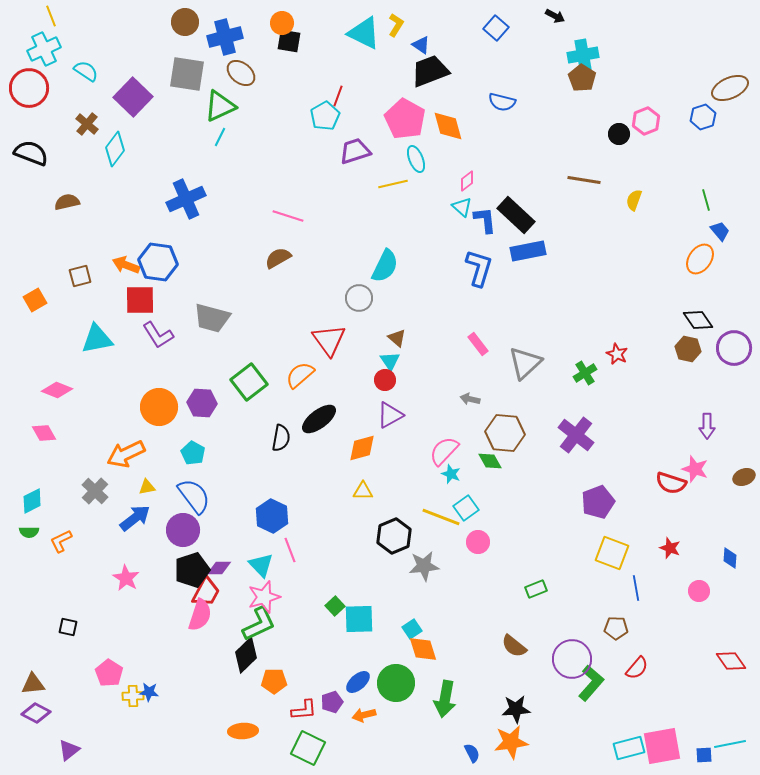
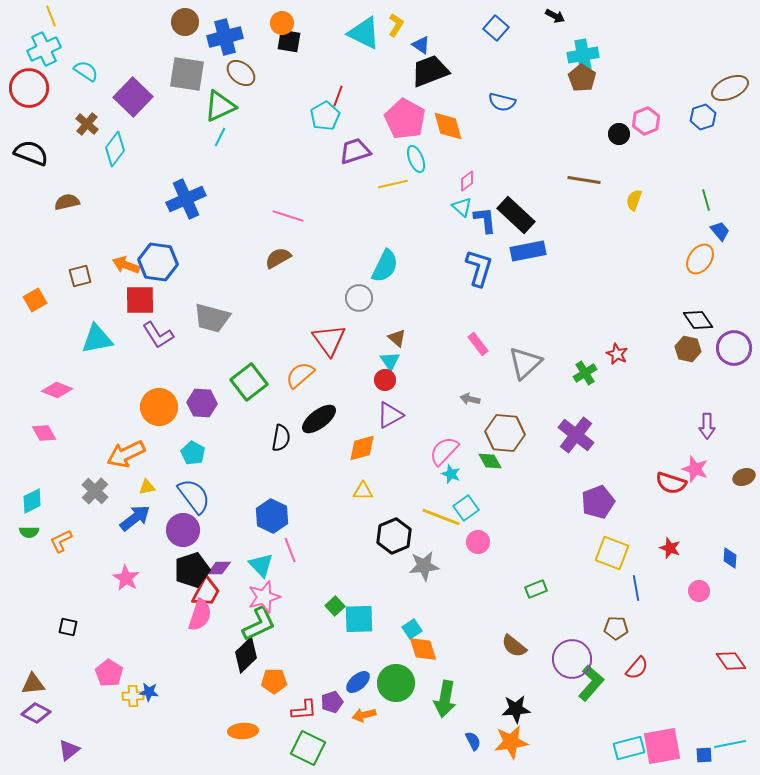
blue semicircle at (472, 753): moved 1 px right, 12 px up
